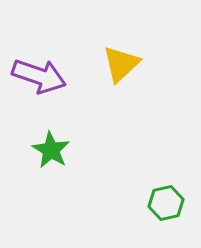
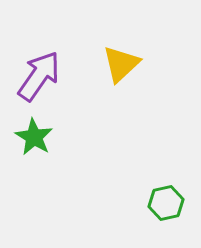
purple arrow: rotated 74 degrees counterclockwise
green star: moved 17 px left, 13 px up
